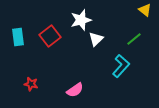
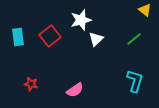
cyan L-shape: moved 14 px right, 15 px down; rotated 25 degrees counterclockwise
